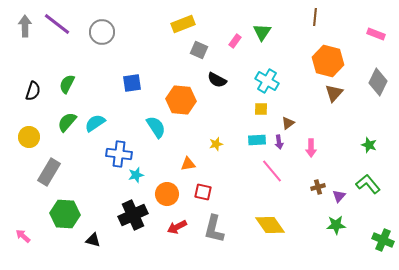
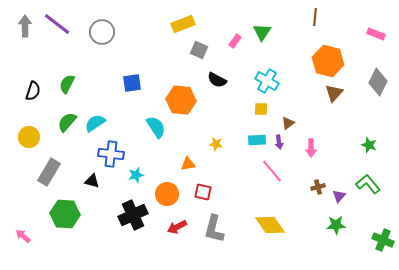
yellow star at (216, 144): rotated 24 degrees clockwise
blue cross at (119, 154): moved 8 px left
black triangle at (93, 240): moved 1 px left, 59 px up
